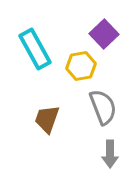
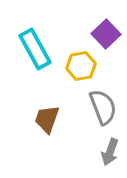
purple square: moved 2 px right
gray arrow: moved 2 px up; rotated 20 degrees clockwise
